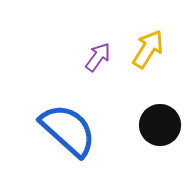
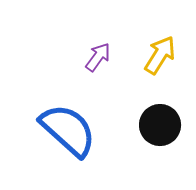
yellow arrow: moved 12 px right, 6 px down
